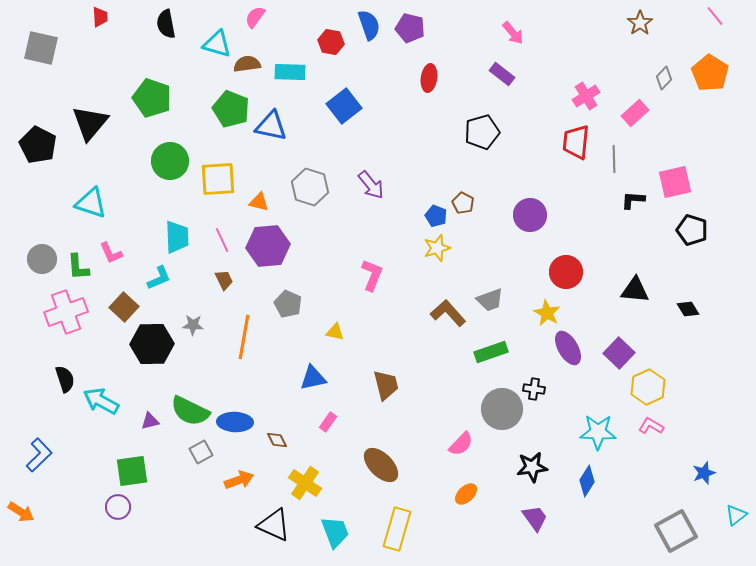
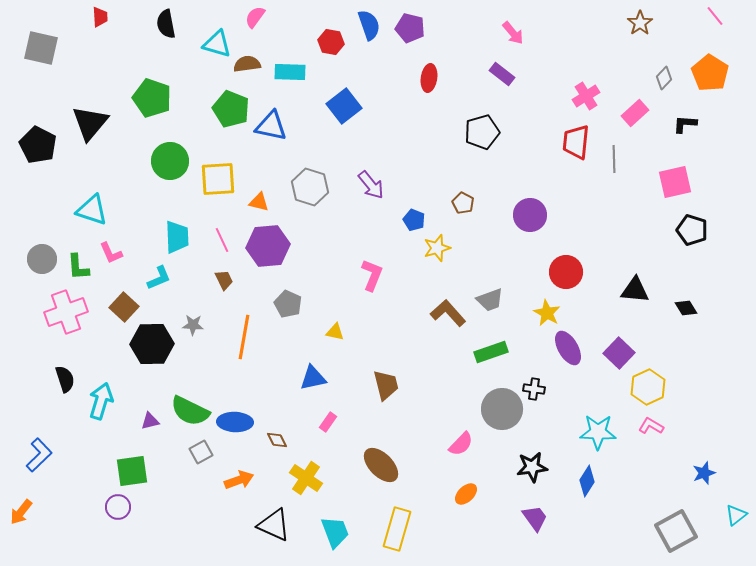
black L-shape at (633, 200): moved 52 px right, 76 px up
cyan triangle at (91, 203): moved 1 px right, 7 px down
blue pentagon at (436, 216): moved 22 px left, 4 px down
black diamond at (688, 309): moved 2 px left, 1 px up
cyan arrow at (101, 401): rotated 78 degrees clockwise
yellow cross at (305, 483): moved 1 px right, 5 px up
orange arrow at (21, 512): rotated 96 degrees clockwise
